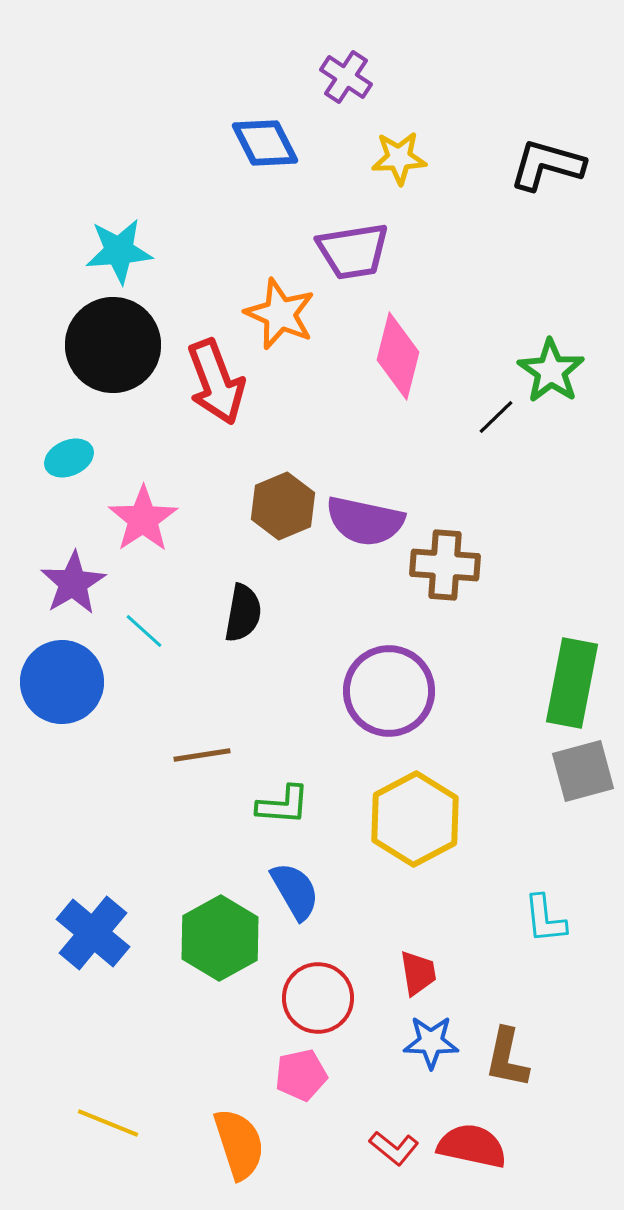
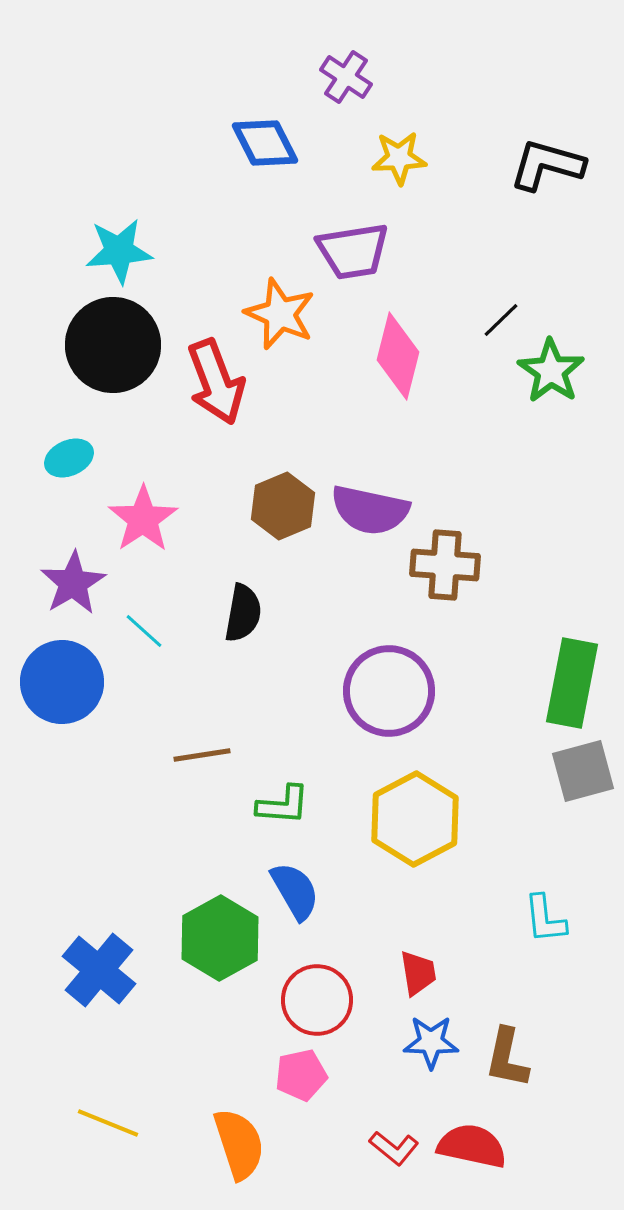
black line: moved 5 px right, 97 px up
purple semicircle: moved 5 px right, 11 px up
blue cross: moved 6 px right, 37 px down
red circle: moved 1 px left, 2 px down
